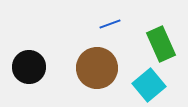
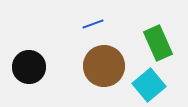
blue line: moved 17 px left
green rectangle: moved 3 px left, 1 px up
brown circle: moved 7 px right, 2 px up
